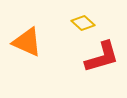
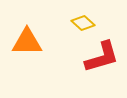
orange triangle: rotated 24 degrees counterclockwise
